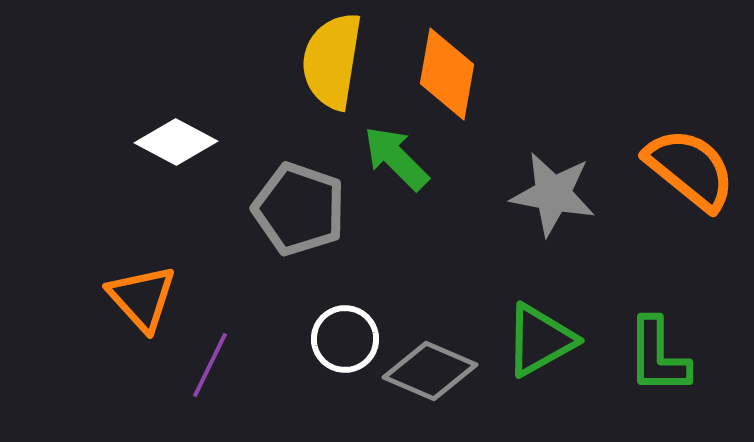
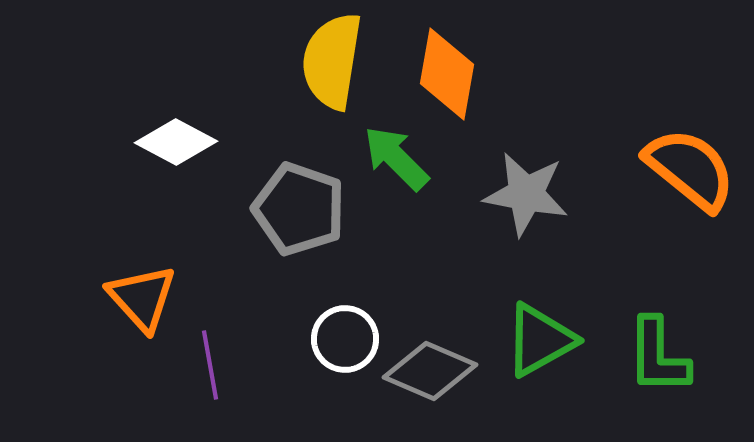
gray star: moved 27 px left
purple line: rotated 36 degrees counterclockwise
